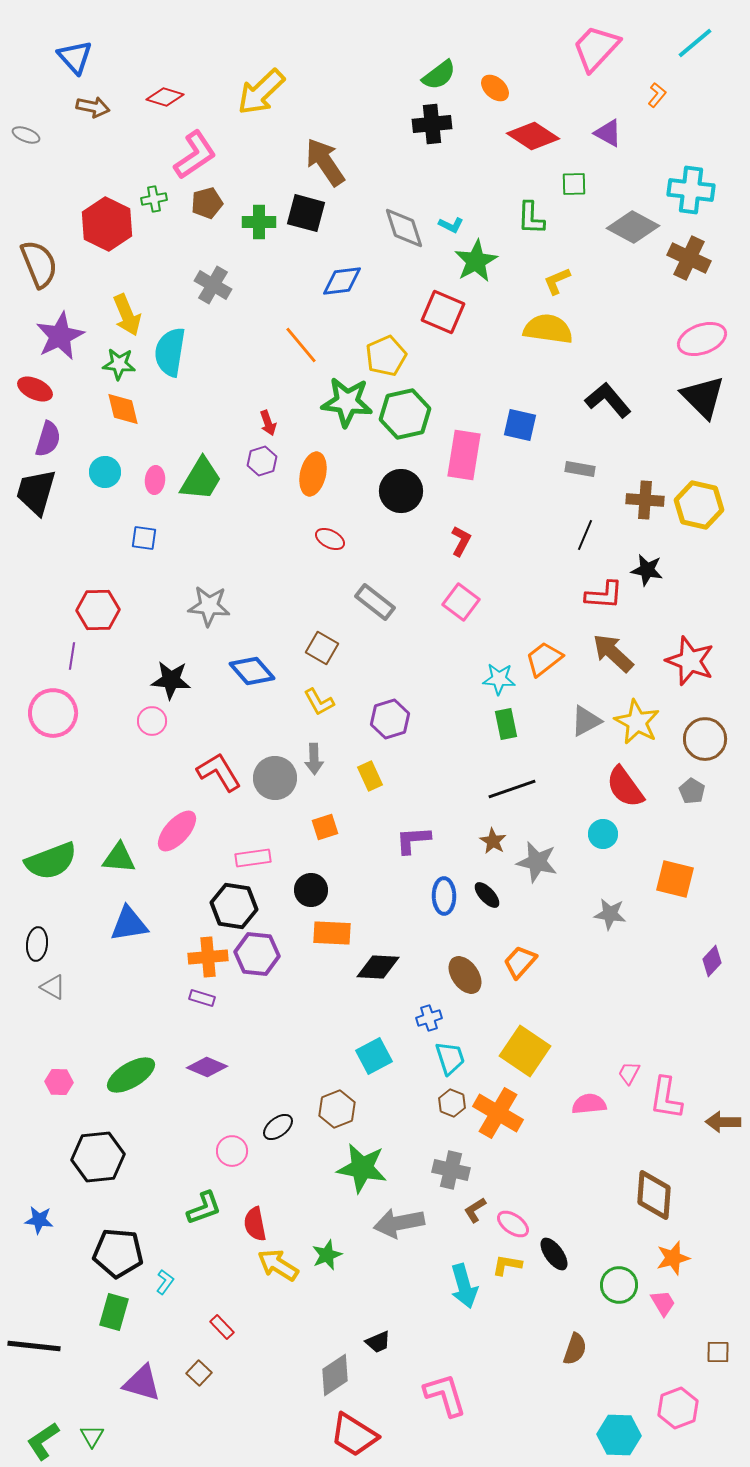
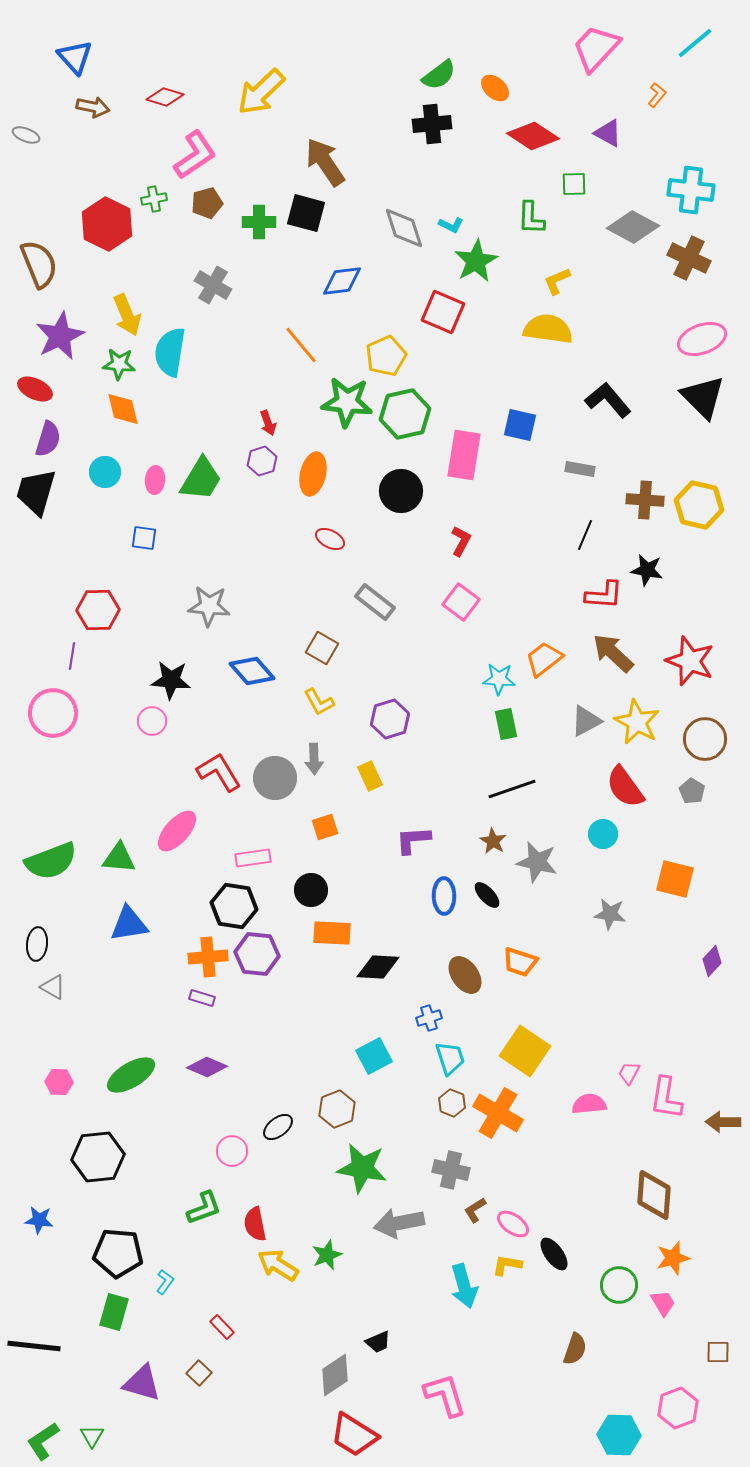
orange trapezoid at (520, 962): rotated 114 degrees counterclockwise
